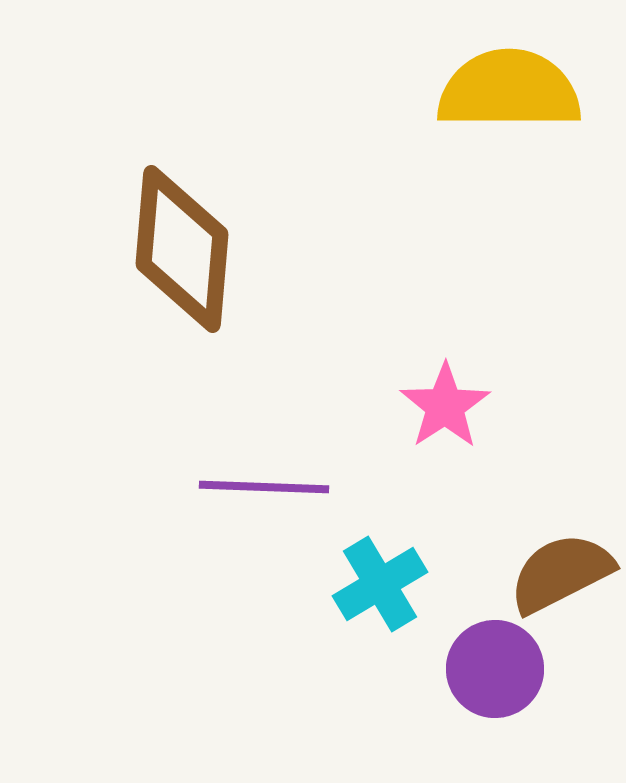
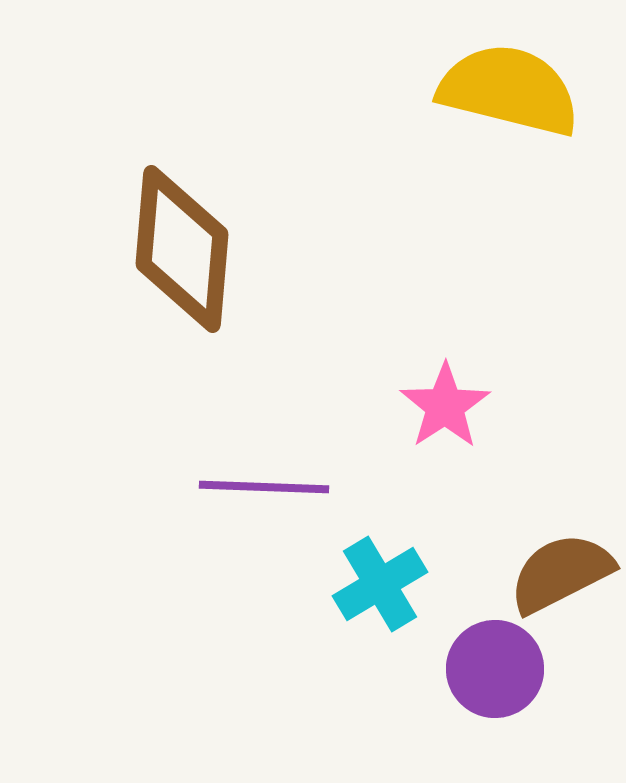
yellow semicircle: rotated 14 degrees clockwise
